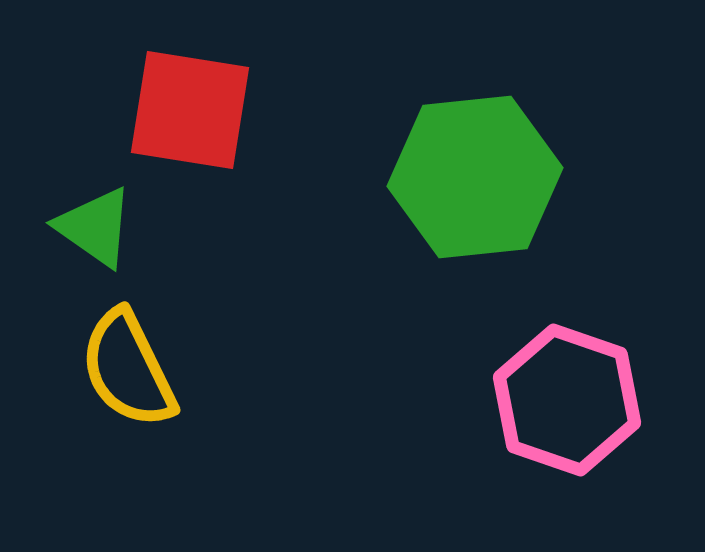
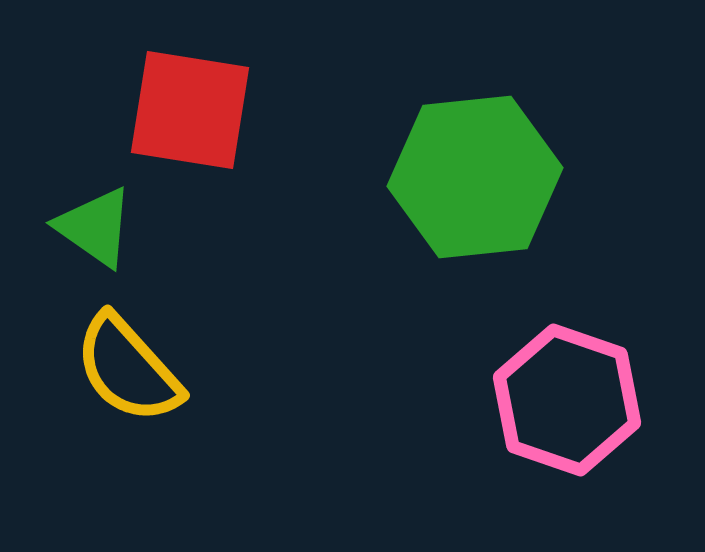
yellow semicircle: rotated 16 degrees counterclockwise
